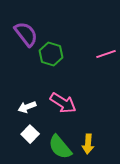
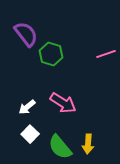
white arrow: rotated 18 degrees counterclockwise
